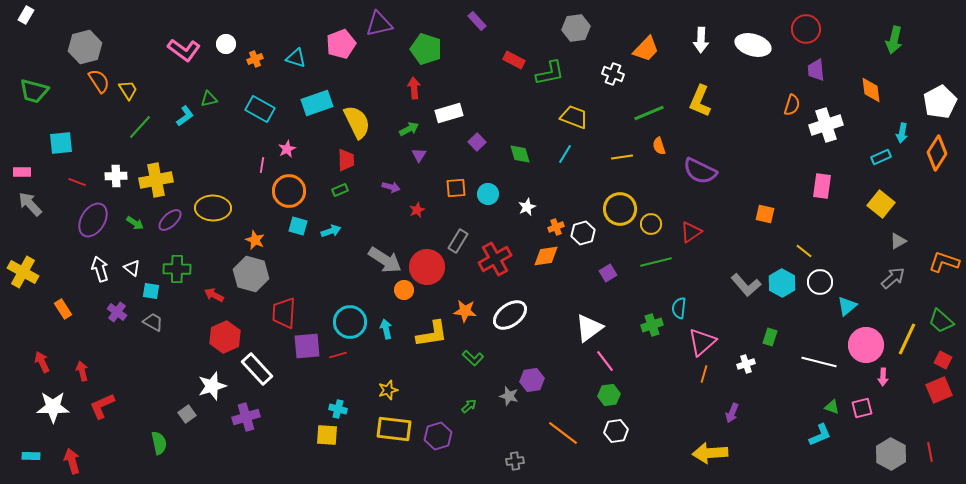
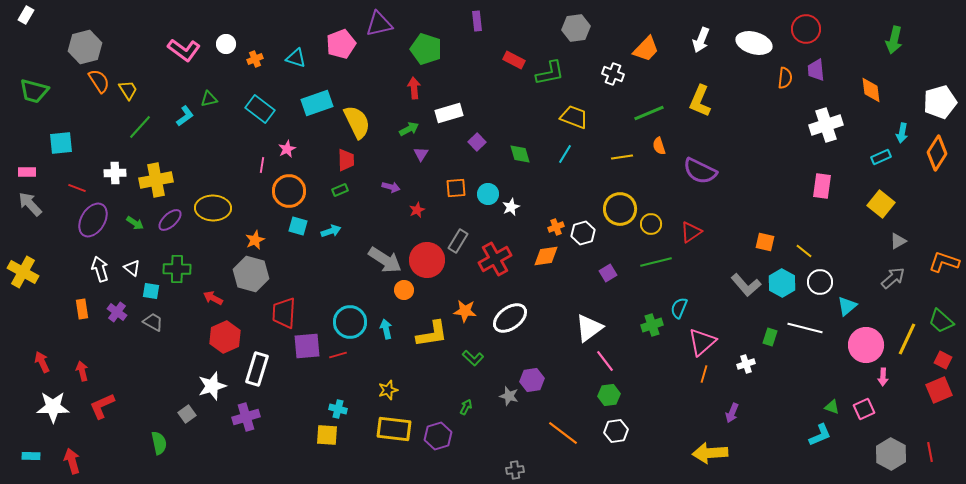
purple rectangle at (477, 21): rotated 36 degrees clockwise
white arrow at (701, 40): rotated 20 degrees clockwise
white ellipse at (753, 45): moved 1 px right, 2 px up
white pentagon at (940, 102): rotated 12 degrees clockwise
orange semicircle at (792, 105): moved 7 px left, 27 px up; rotated 10 degrees counterclockwise
cyan rectangle at (260, 109): rotated 8 degrees clockwise
purple triangle at (419, 155): moved 2 px right, 1 px up
pink rectangle at (22, 172): moved 5 px right
white cross at (116, 176): moved 1 px left, 3 px up
red line at (77, 182): moved 6 px down
white star at (527, 207): moved 16 px left
orange square at (765, 214): moved 28 px down
orange star at (255, 240): rotated 24 degrees clockwise
red circle at (427, 267): moved 7 px up
red arrow at (214, 295): moved 1 px left, 3 px down
cyan semicircle at (679, 308): rotated 15 degrees clockwise
orange rectangle at (63, 309): moved 19 px right; rotated 24 degrees clockwise
white ellipse at (510, 315): moved 3 px down
white line at (819, 362): moved 14 px left, 34 px up
white rectangle at (257, 369): rotated 60 degrees clockwise
green arrow at (469, 406): moved 3 px left, 1 px down; rotated 21 degrees counterclockwise
pink square at (862, 408): moved 2 px right, 1 px down; rotated 10 degrees counterclockwise
gray cross at (515, 461): moved 9 px down
